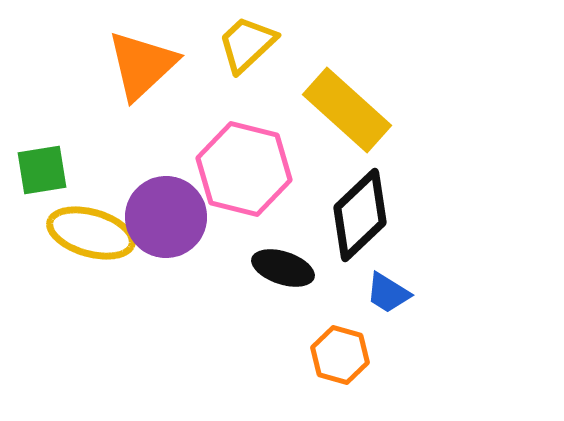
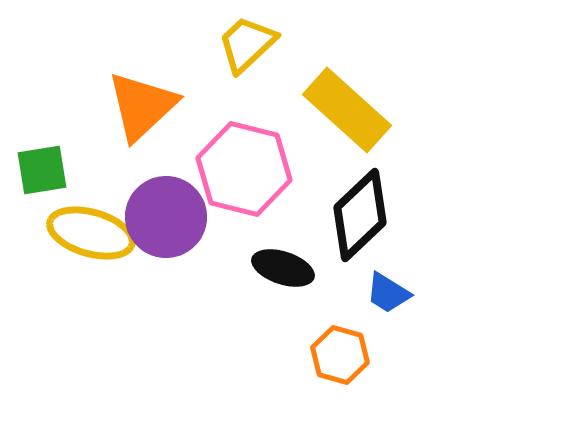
orange triangle: moved 41 px down
